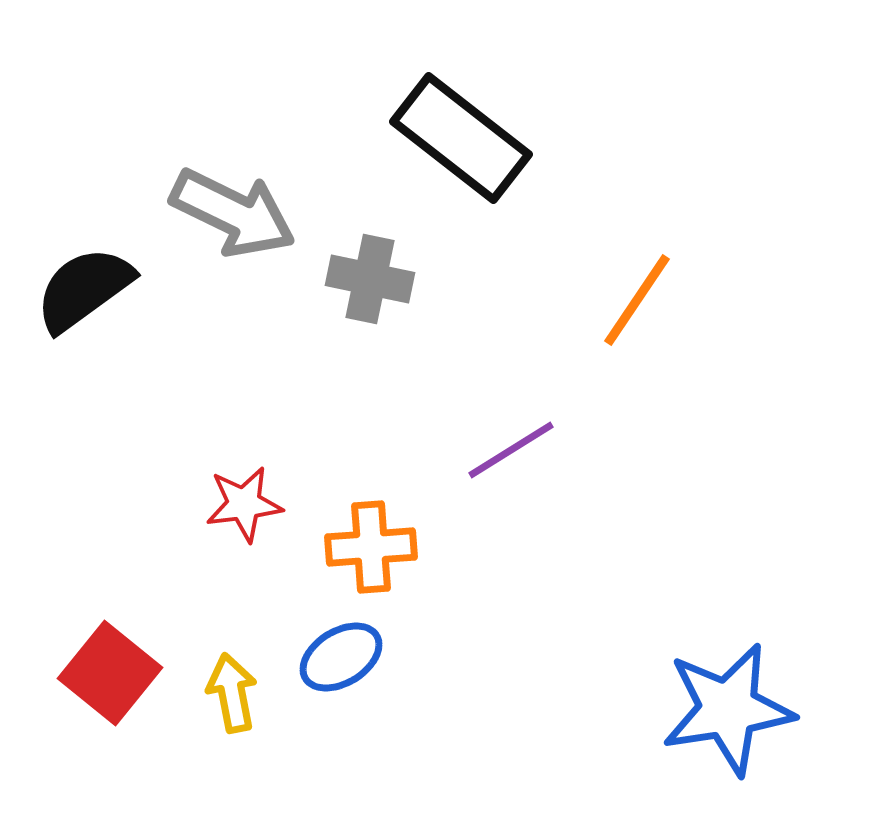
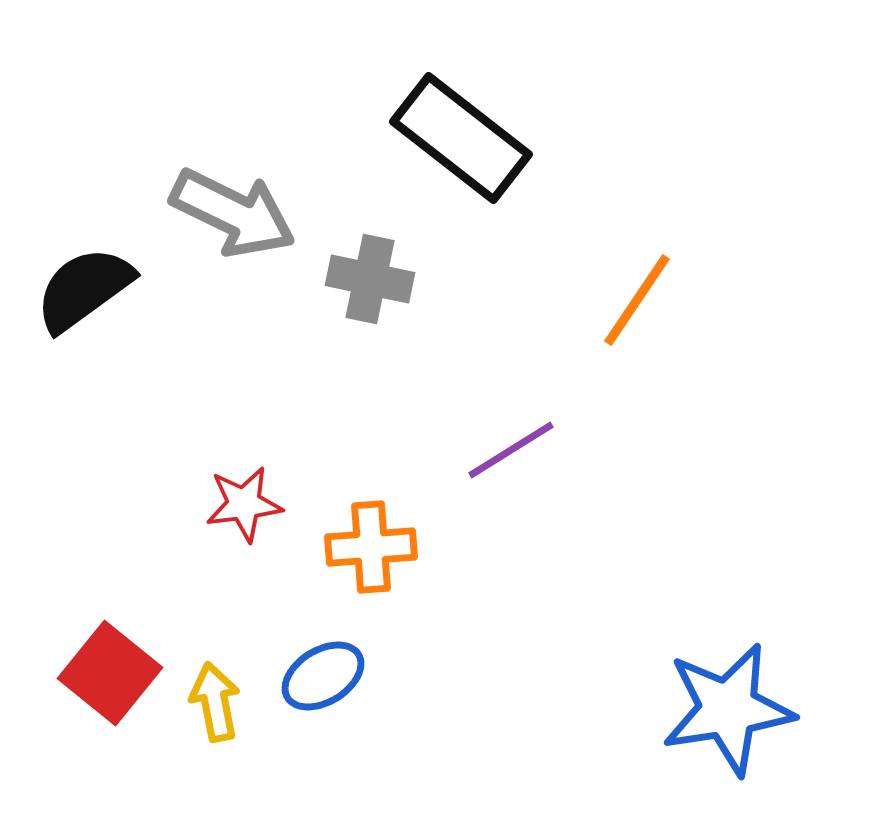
blue ellipse: moved 18 px left, 19 px down
yellow arrow: moved 17 px left, 9 px down
